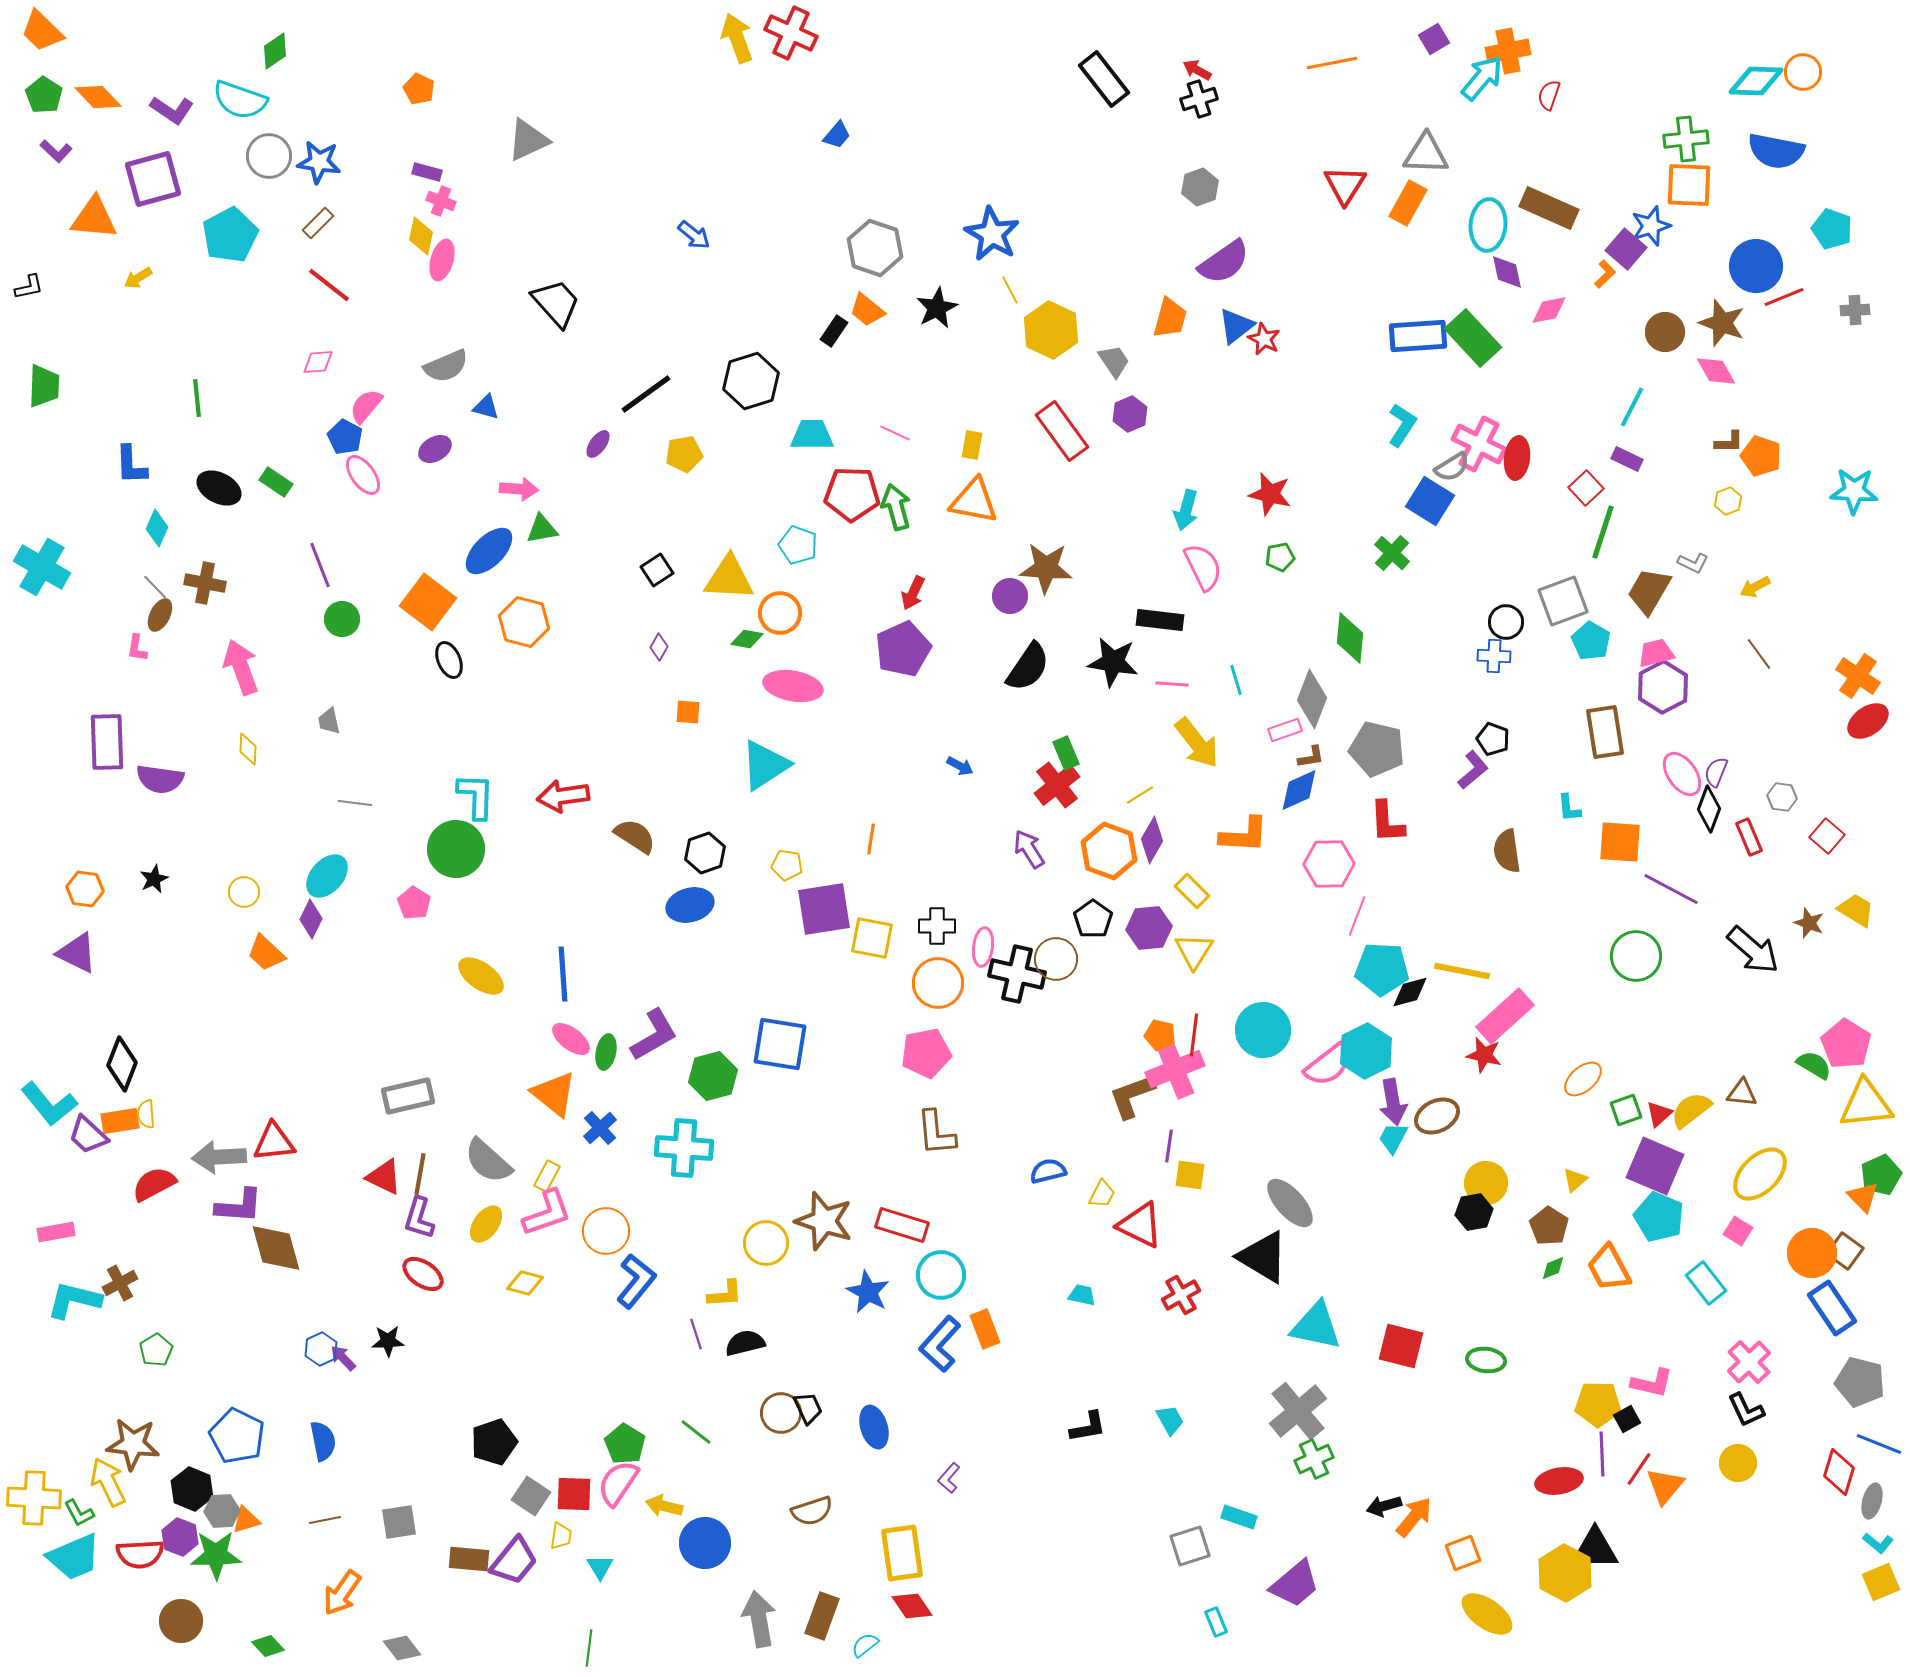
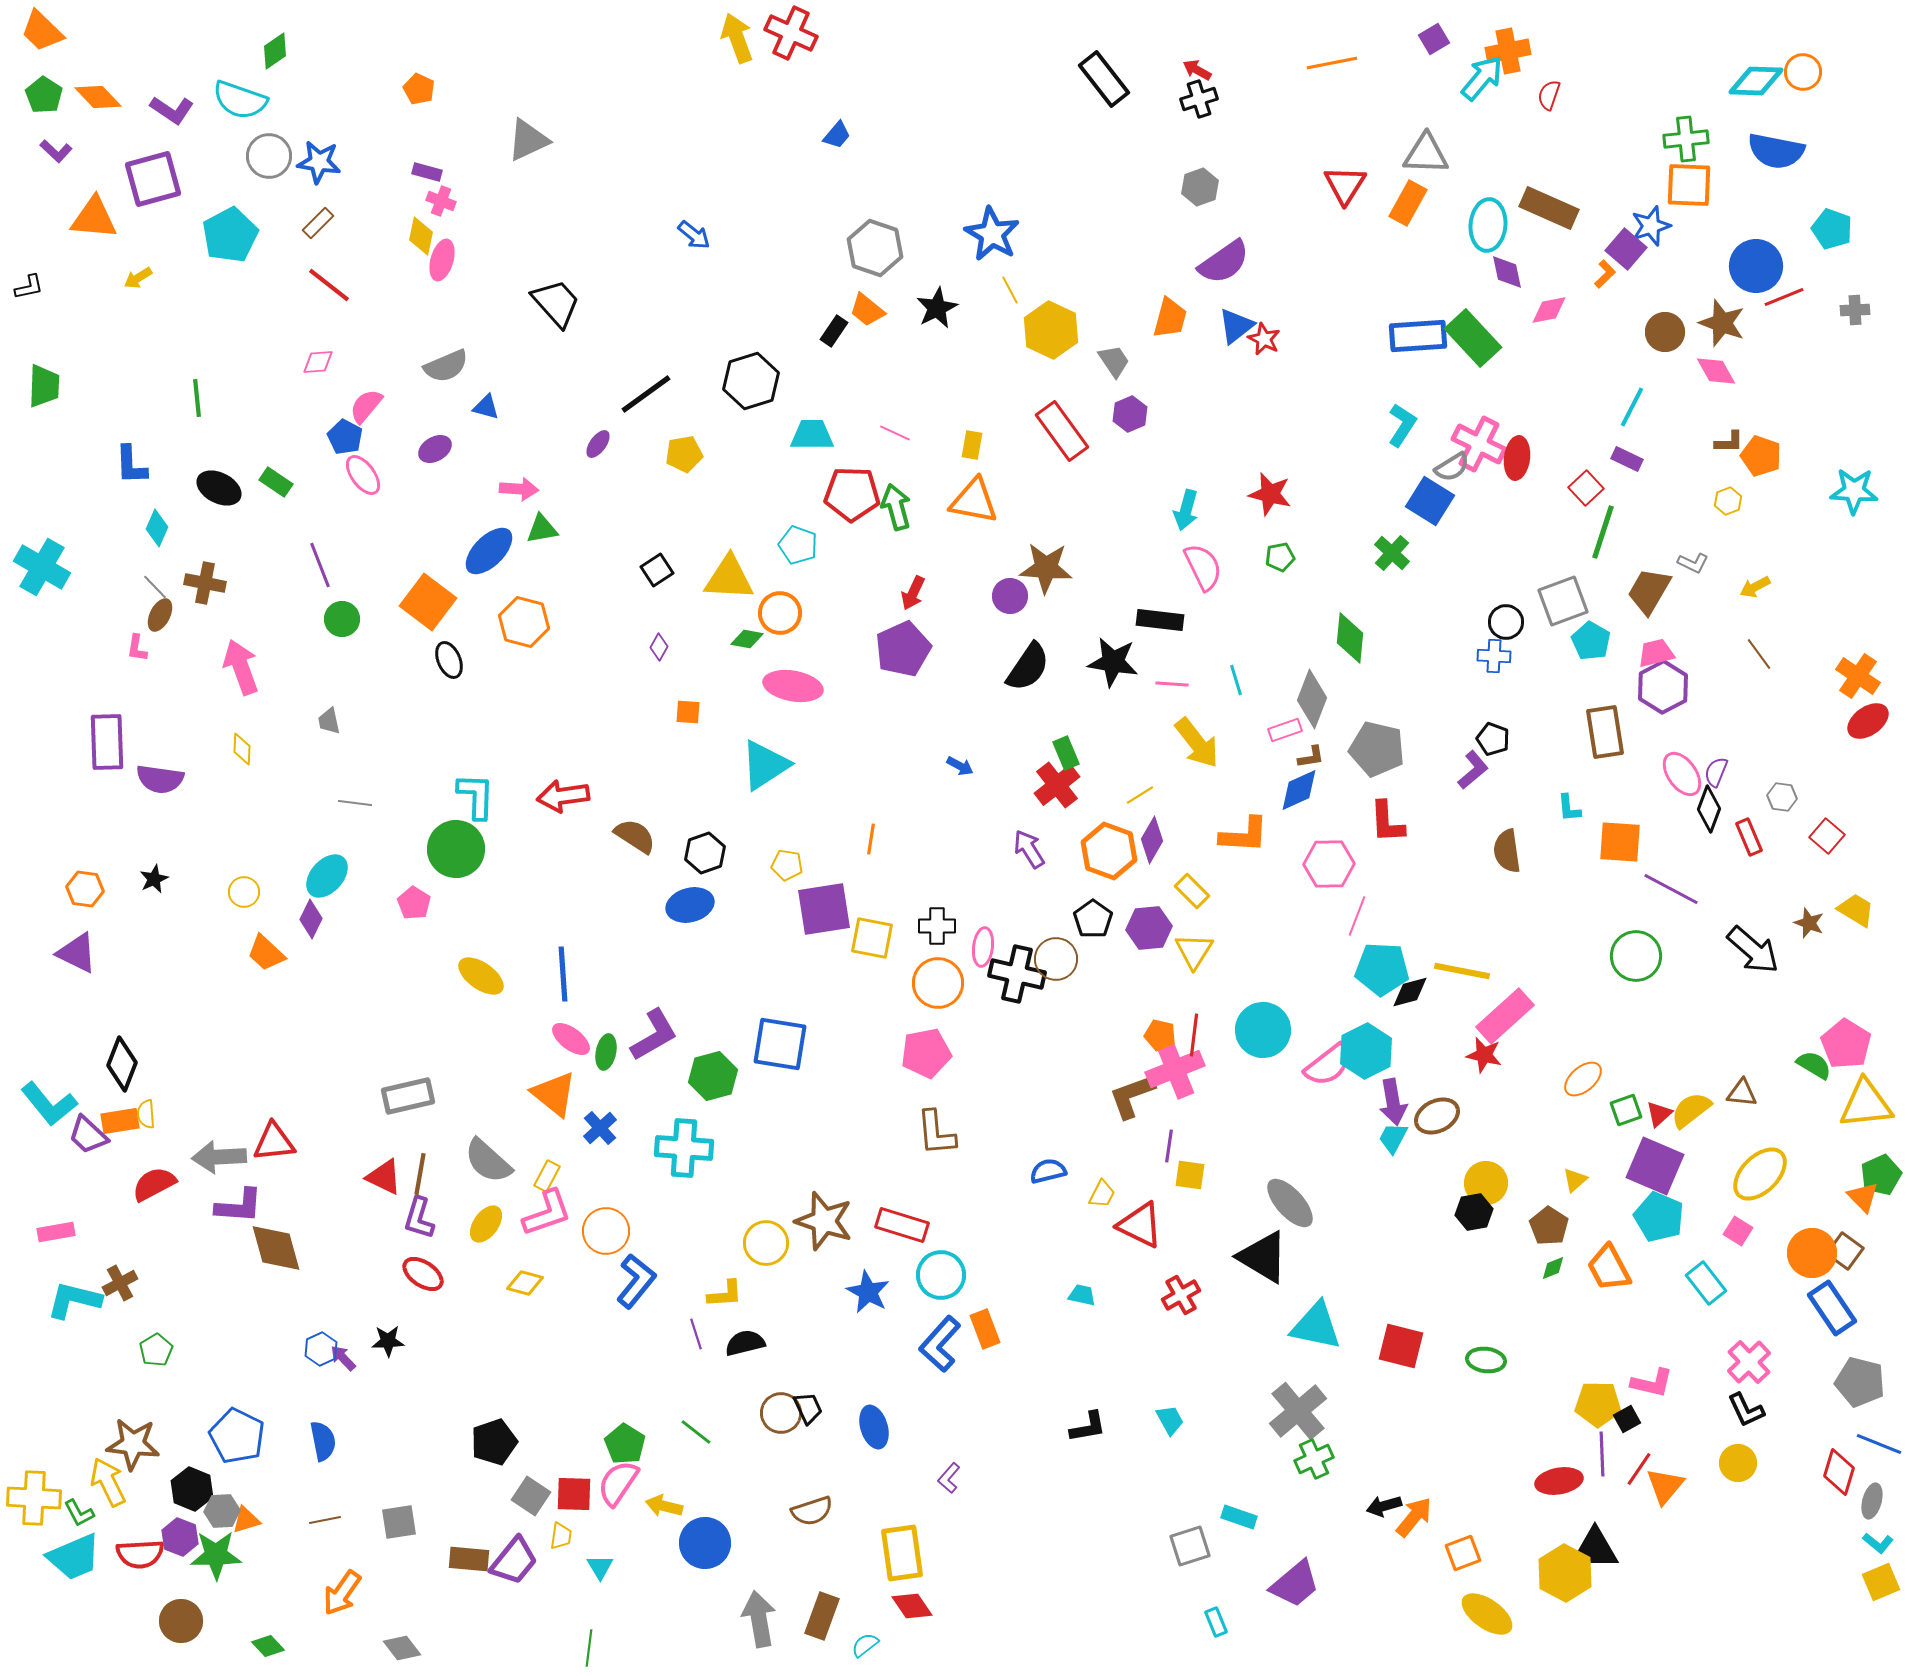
yellow diamond at (248, 749): moved 6 px left
